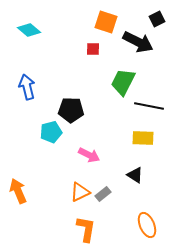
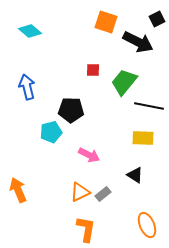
cyan diamond: moved 1 px right, 1 px down
red square: moved 21 px down
green trapezoid: moved 1 px right; rotated 12 degrees clockwise
orange arrow: moved 1 px up
